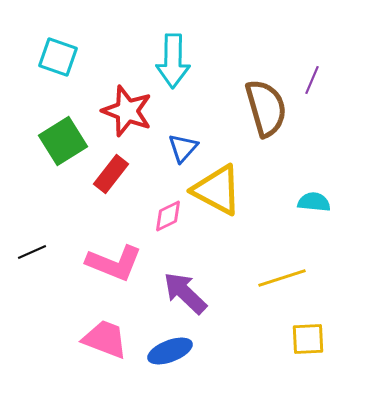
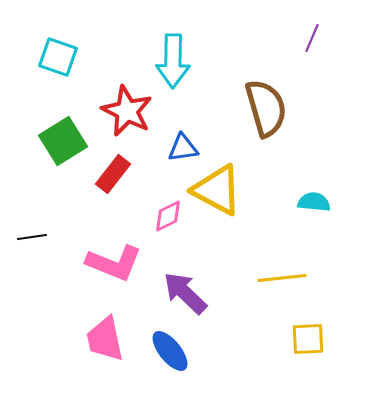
purple line: moved 42 px up
red star: rotated 6 degrees clockwise
blue triangle: rotated 40 degrees clockwise
red rectangle: moved 2 px right
black line: moved 15 px up; rotated 16 degrees clockwise
yellow line: rotated 12 degrees clockwise
pink trapezoid: rotated 123 degrees counterclockwise
blue ellipse: rotated 72 degrees clockwise
